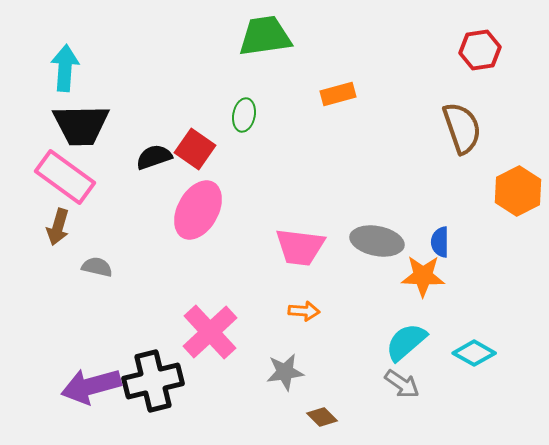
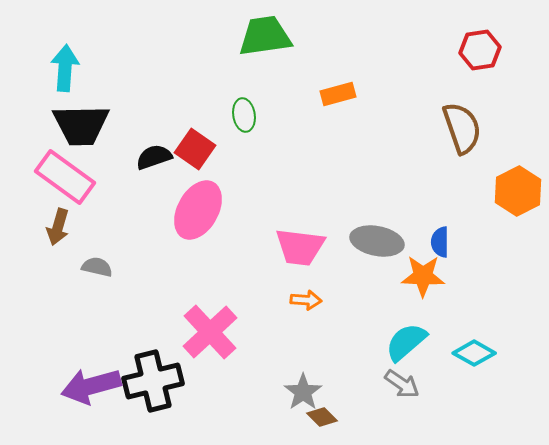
green ellipse: rotated 20 degrees counterclockwise
orange arrow: moved 2 px right, 11 px up
gray star: moved 18 px right, 20 px down; rotated 27 degrees counterclockwise
